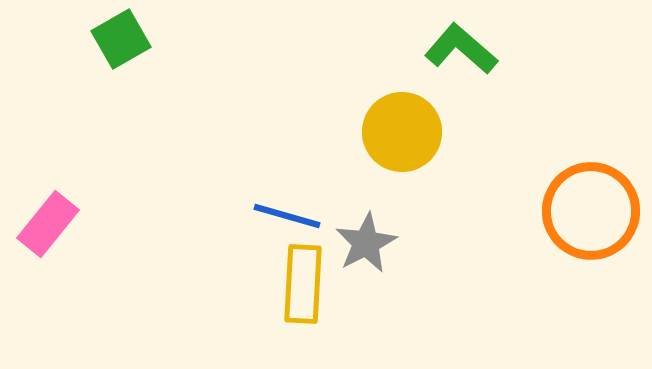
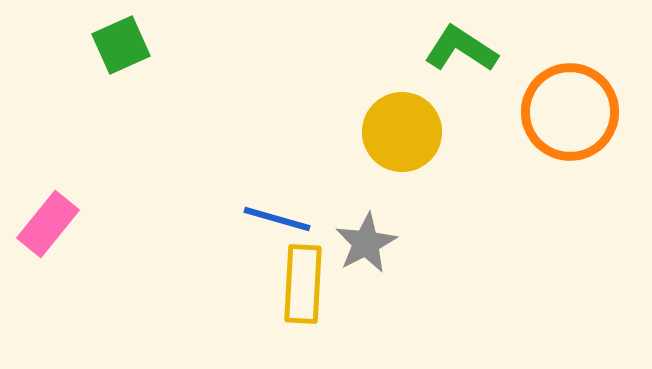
green square: moved 6 px down; rotated 6 degrees clockwise
green L-shape: rotated 8 degrees counterclockwise
orange circle: moved 21 px left, 99 px up
blue line: moved 10 px left, 3 px down
